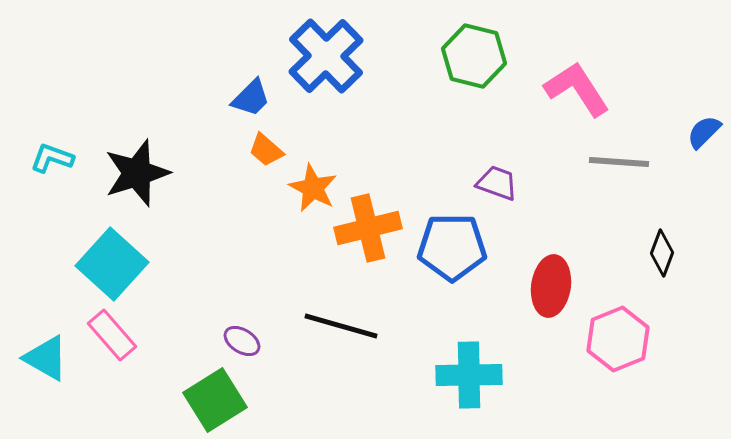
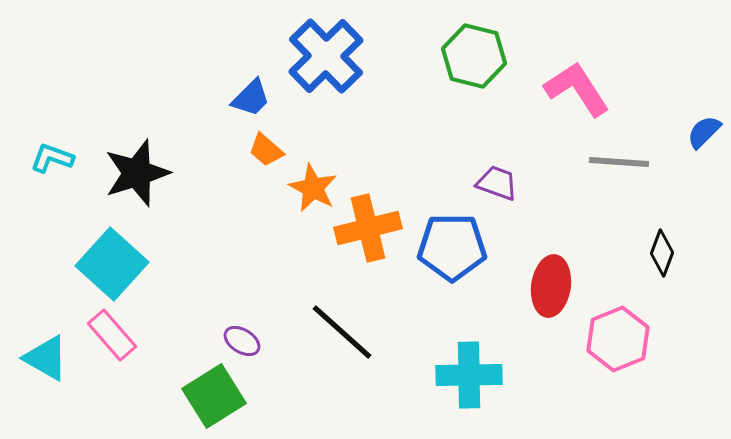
black line: moved 1 px right, 6 px down; rotated 26 degrees clockwise
green square: moved 1 px left, 4 px up
